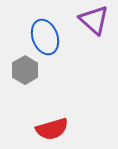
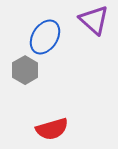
blue ellipse: rotated 52 degrees clockwise
